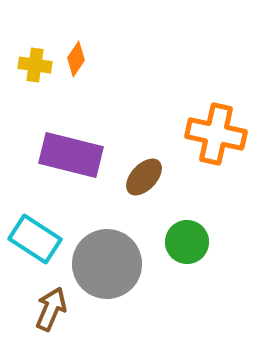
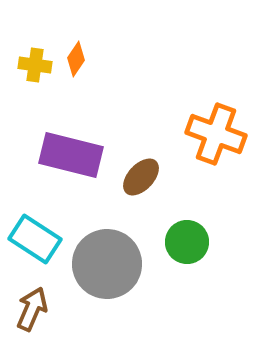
orange cross: rotated 8 degrees clockwise
brown ellipse: moved 3 px left
brown arrow: moved 19 px left
